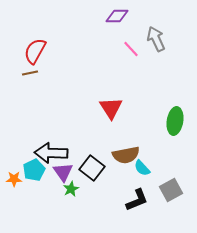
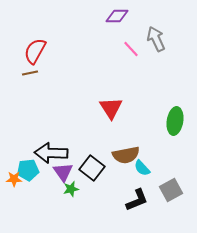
cyan pentagon: moved 6 px left; rotated 20 degrees clockwise
green star: rotated 14 degrees clockwise
